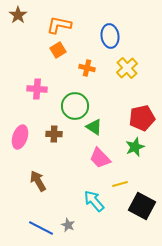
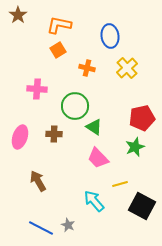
pink trapezoid: moved 2 px left
